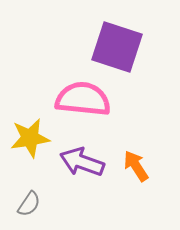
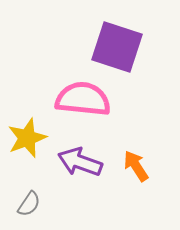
yellow star: moved 3 px left; rotated 12 degrees counterclockwise
purple arrow: moved 2 px left
